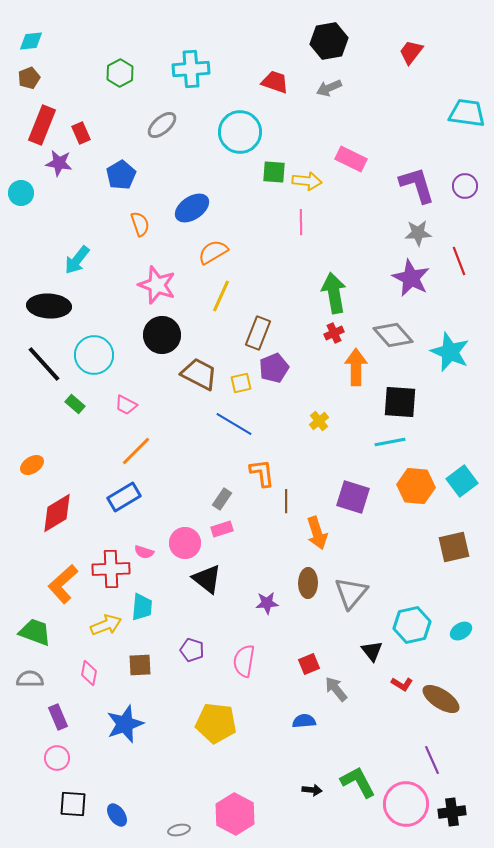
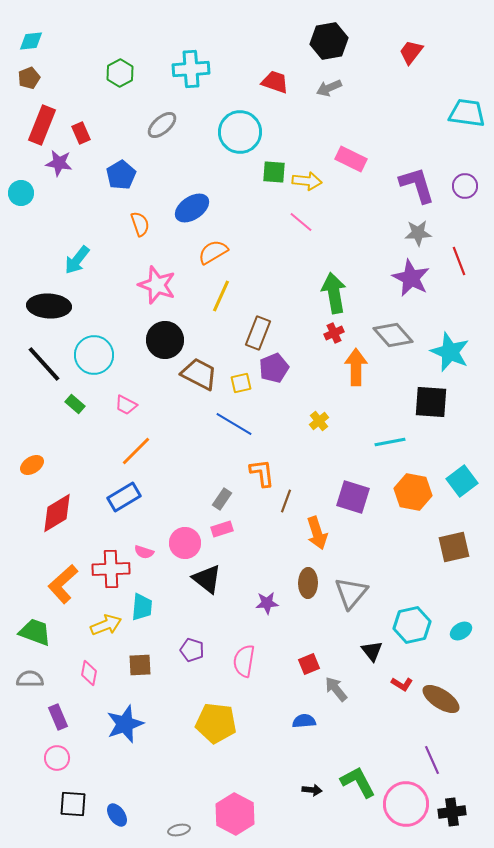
pink line at (301, 222): rotated 50 degrees counterclockwise
black circle at (162, 335): moved 3 px right, 5 px down
black square at (400, 402): moved 31 px right
orange hexagon at (416, 486): moved 3 px left, 6 px down; rotated 6 degrees clockwise
brown line at (286, 501): rotated 20 degrees clockwise
